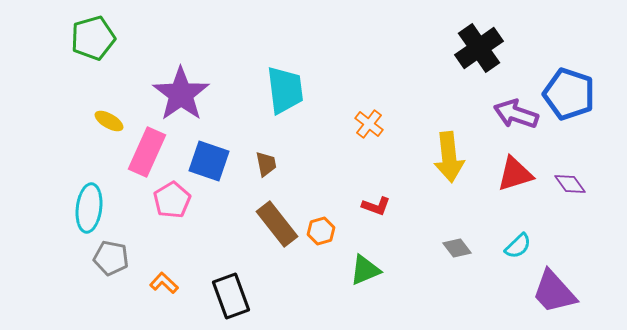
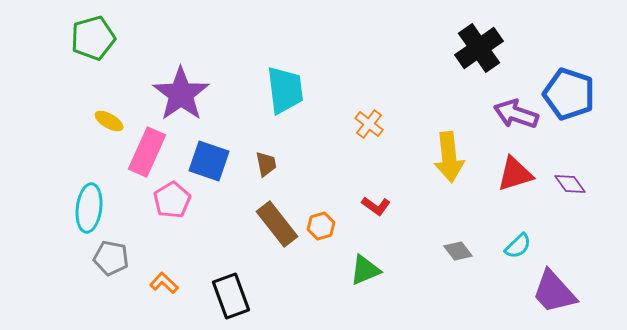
red L-shape: rotated 16 degrees clockwise
orange hexagon: moved 5 px up
gray diamond: moved 1 px right, 3 px down
